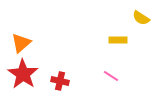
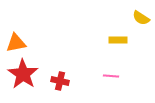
orange triangle: moved 5 px left; rotated 30 degrees clockwise
pink line: rotated 28 degrees counterclockwise
